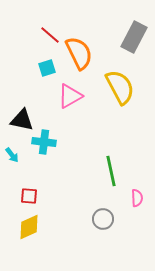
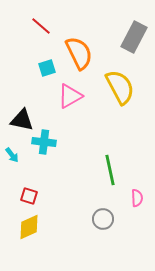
red line: moved 9 px left, 9 px up
green line: moved 1 px left, 1 px up
red square: rotated 12 degrees clockwise
